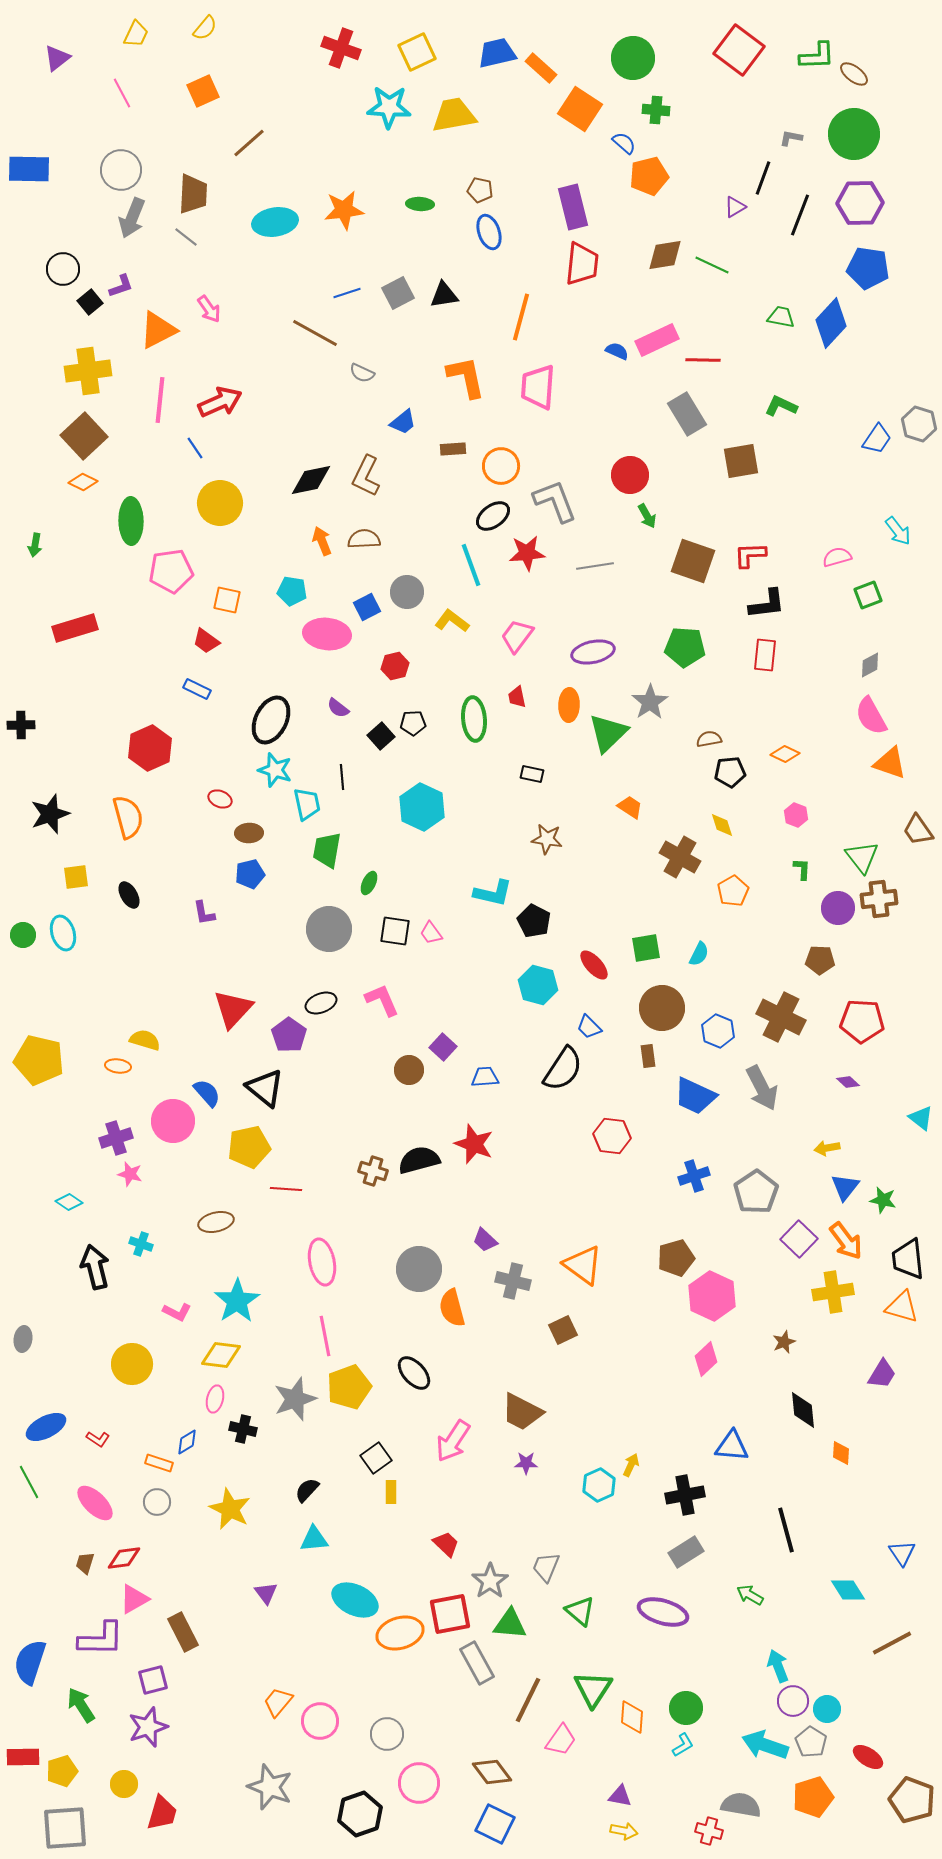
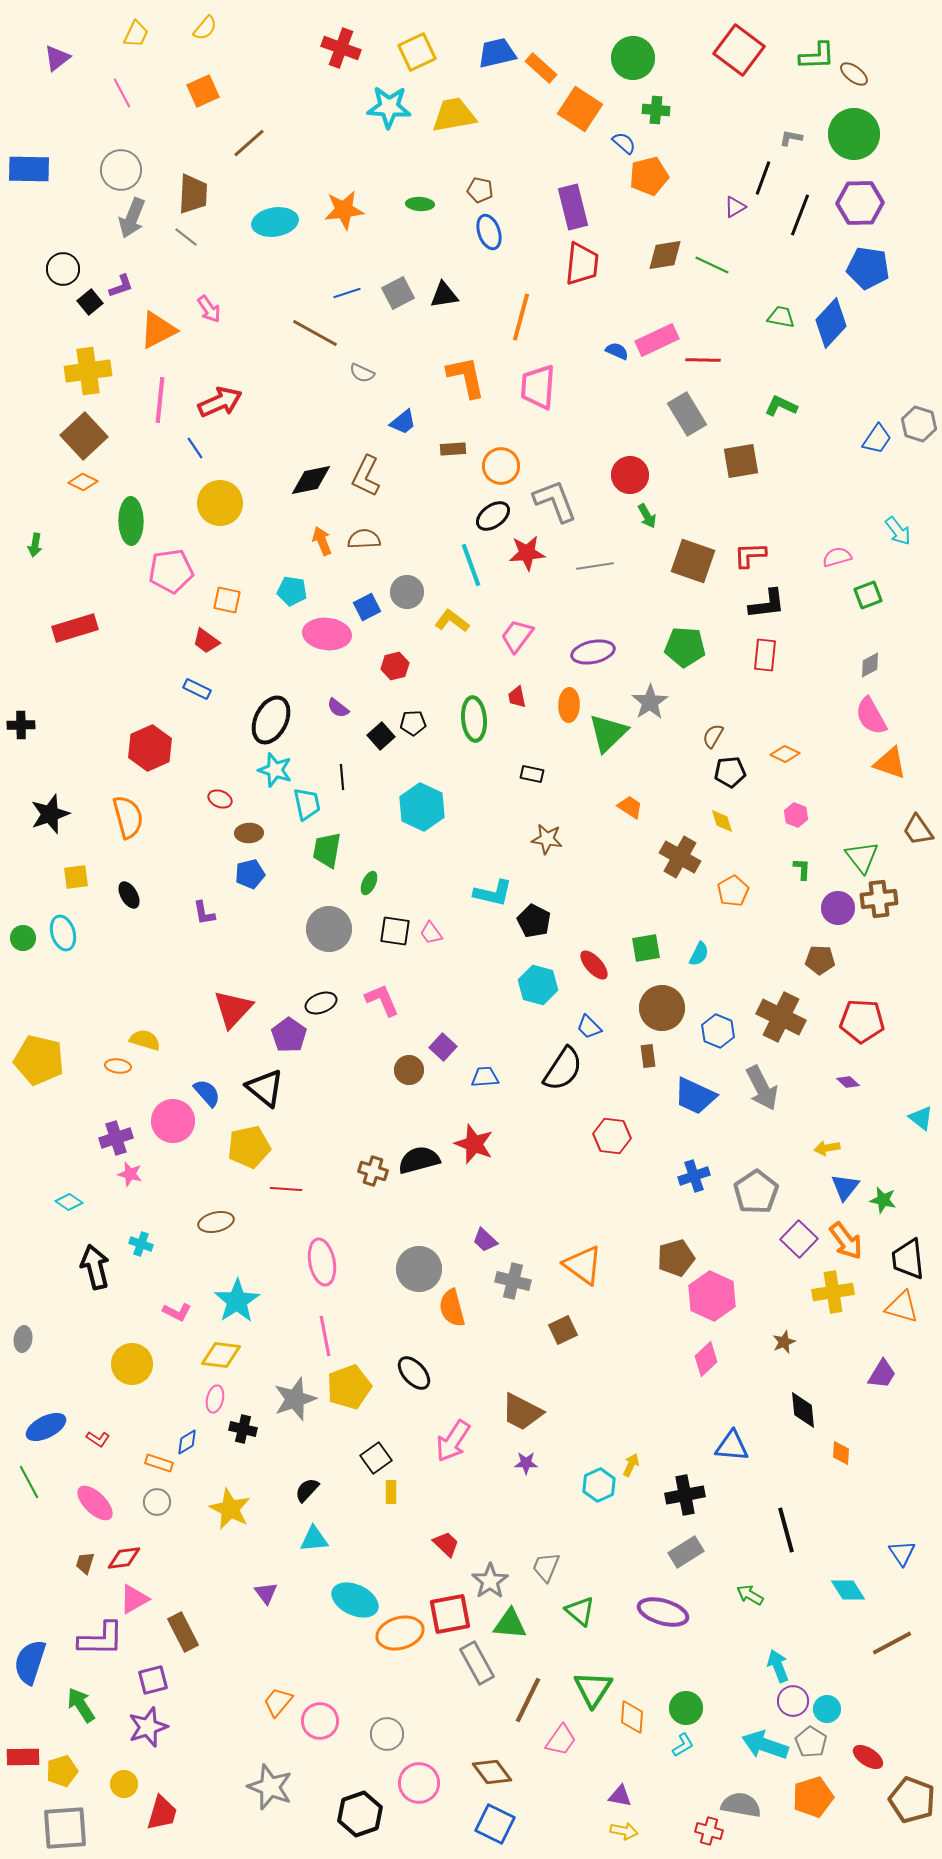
brown semicircle at (709, 739): moved 4 px right, 3 px up; rotated 50 degrees counterclockwise
yellow diamond at (722, 825): moved 4 px up
green circle at (23, 935): moved 3 px down
